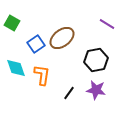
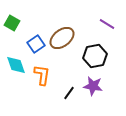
black hexagon: moved 1 px left, 4 px up
cyan diamond: moved 3 px up
purple star: moved 3 px left, 4 px up
